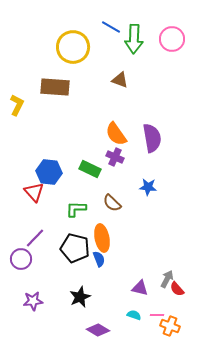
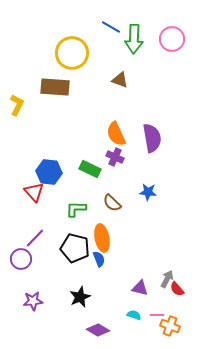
yellow circle: moved 1 px left, 6 px down
orange semicircle: rotated 10 degrees clockwise
blue star: moved 5 px down
